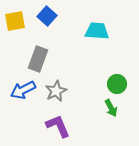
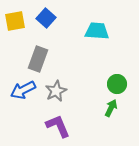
blue square: moved 1 px left, 2 px down
green arrow: rotated 126 degrees counterclockwise
